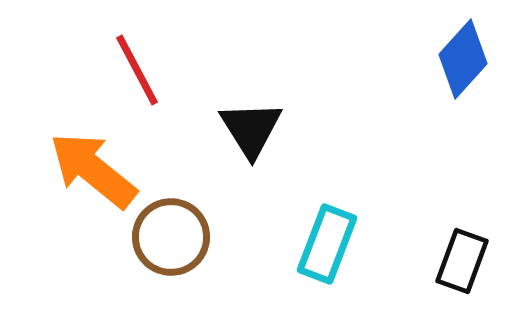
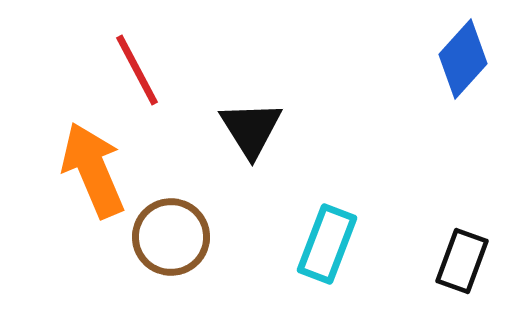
orange arrow: rotated 28 degrees clockwise
